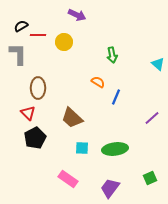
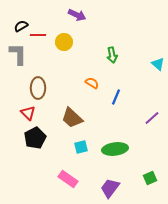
orange semicircle: moved 6 px left, 1 px down
cyan square: moved 1 px left, 1 px up; rotated 16 degrees counterclockwise
